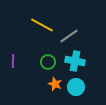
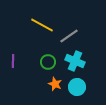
cyan cross: rotated 12 degrees clockwise
cyan circle: moved 1 px right
